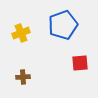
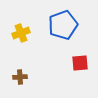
brown cross: moved 3 px left
